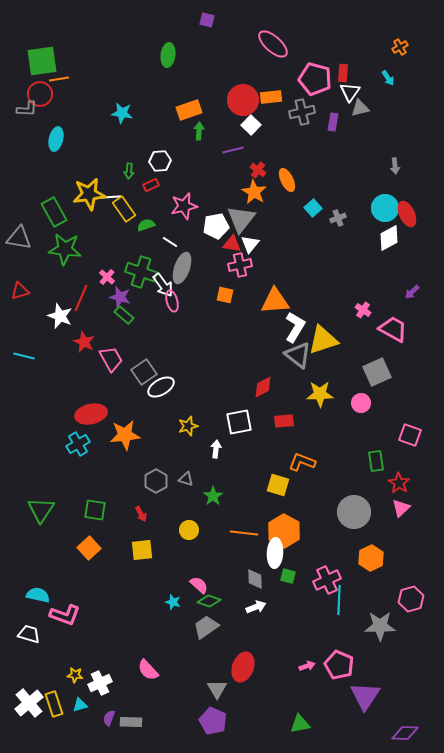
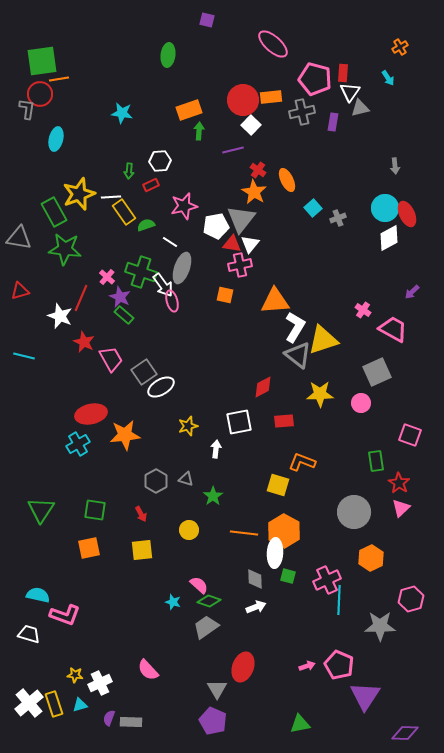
gray L-shape at (27, 109): rotated 85 degrees counterclockwise
yellow star at (89, 194): moved 10 px left; rotated 12 degrees counterclockwise
yellow rectangle at (124, 209): moved 3 px down
purple star at (120, 297): rotated 10 degrees clockwise
orange square at (89, 548): rotated 30 degrees clockwise
